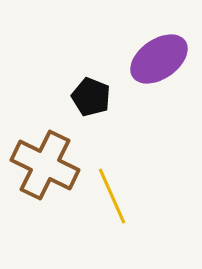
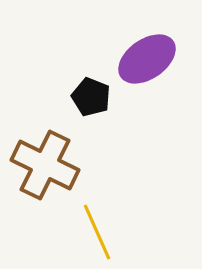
purple ellipse: moved 12 px left
yellow line: moved 15 px left, 36 px down
